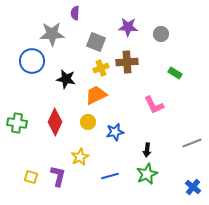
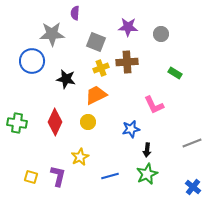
blue star: moved 16 px right, 3 px up
